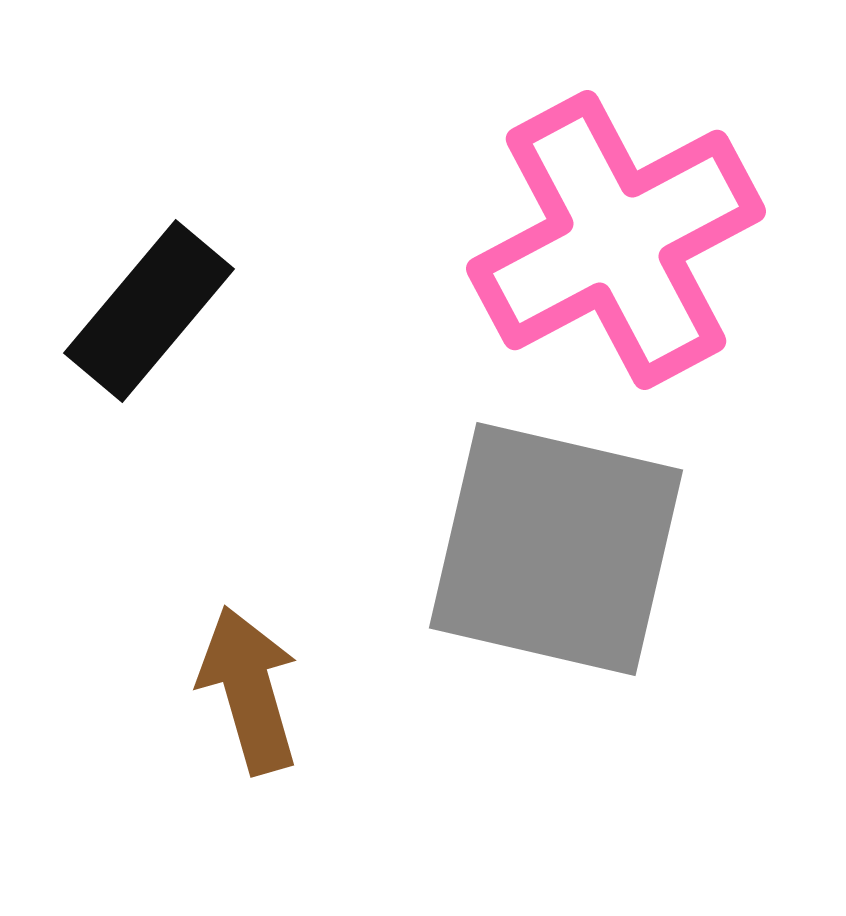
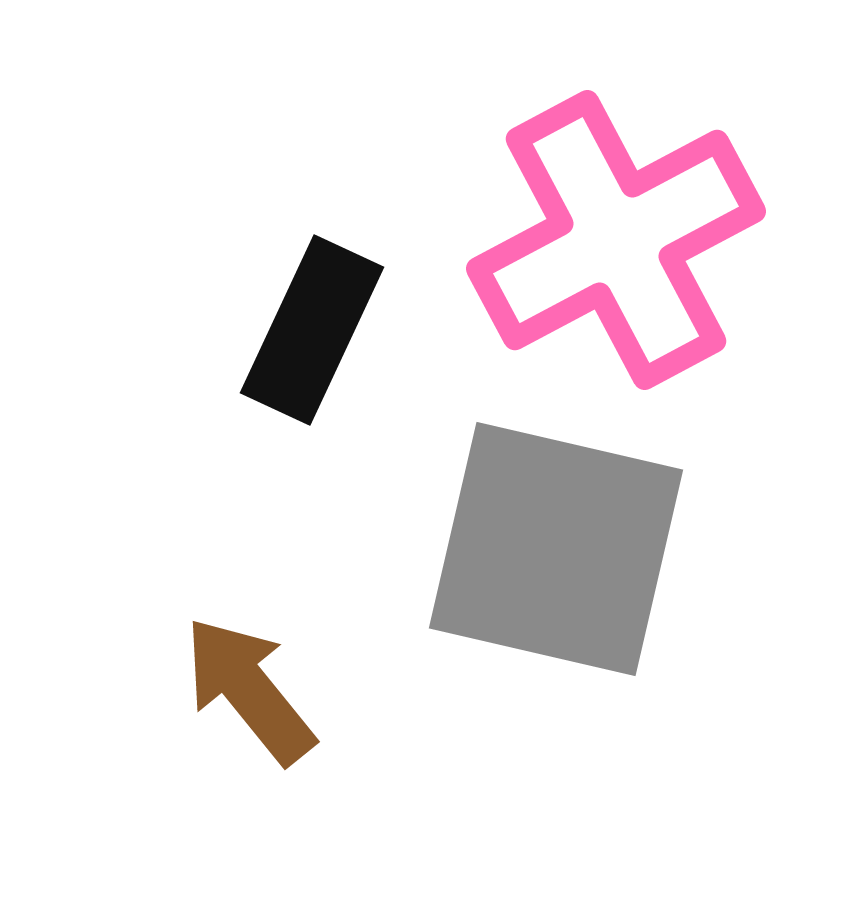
black rectangle: moved 163 px right, 19 px down; rotated 15 degrees counterclockwise
brown arrow: rotated 23 degrees counterclockwise
